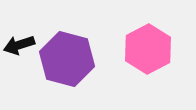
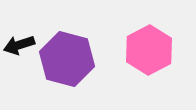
pink hexagon: moved 1 px right, 1 px down
